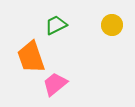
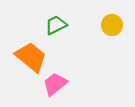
orange trapezoid: rotated 148 degrees clockwise
